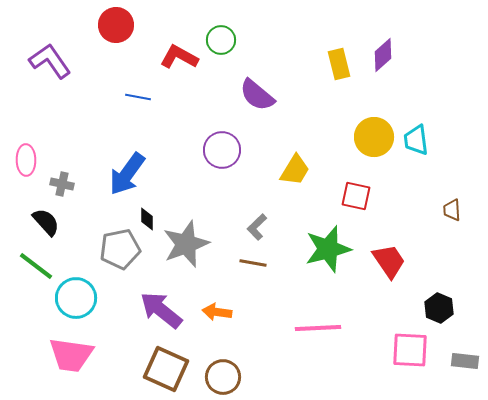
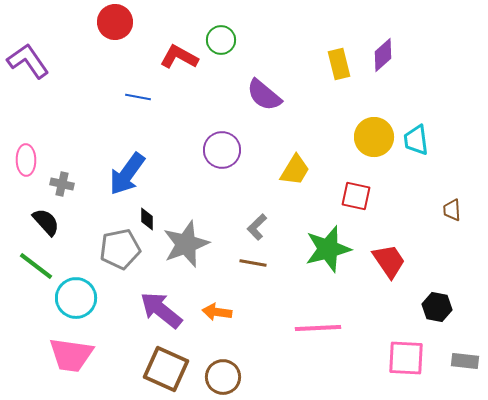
red circle: moved 1 px left, 3 px up
purple L-shape: moved 22 px left
purple semicircle: moved 7 px right
black hexagon: moved 2 px left, 1 px up; rotated 12 degrees counterclockwise
pink square: moved 4 px left, 8 px down
